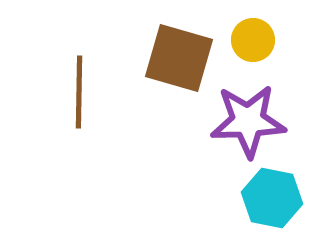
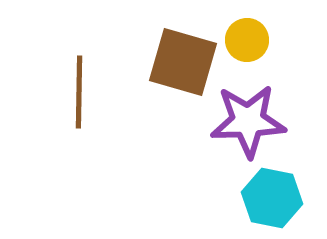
yellow circle: moved 6 px left
brown square: moved 4 px right, 4 px down
